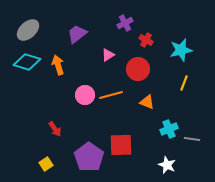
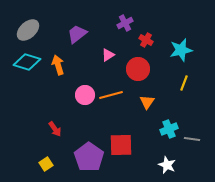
orange triangle: rotated 42 degrees clockwise
